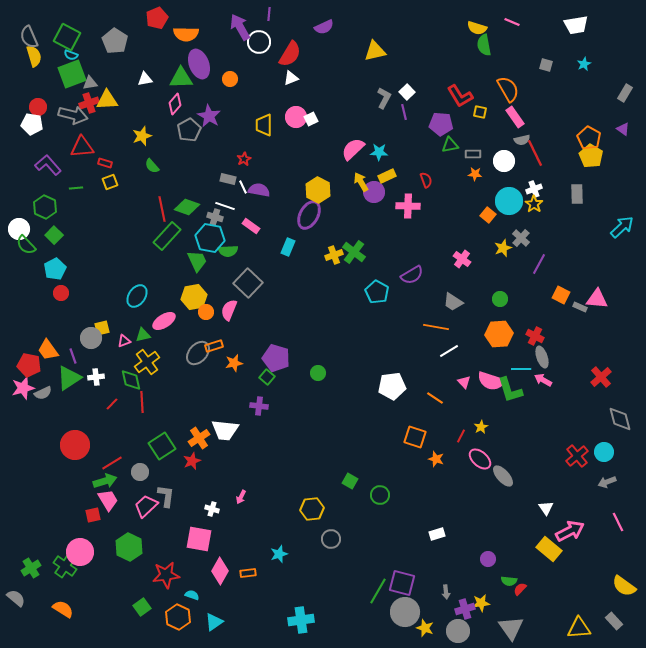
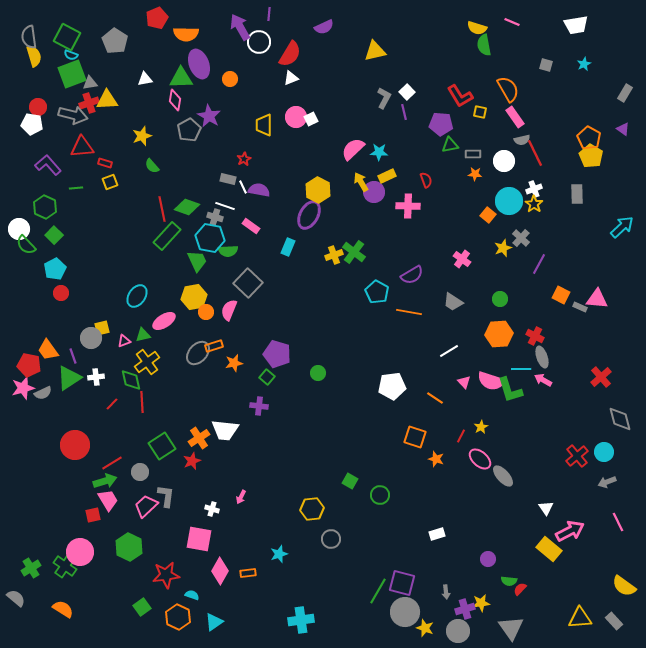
gray semicircle at (29, 37): rotated 15 degrees clockwise
pink diamond at (175, 104): moved 4 px up; rotated 30 degrees counterclockwise
orange line at (436, 327): moved 27 px left, 15 px up
purple pentagon at (276, 358): moved 1 px right, 4 px up
yellow triangle at (579, 628): moved 1 px right, 10 px up
